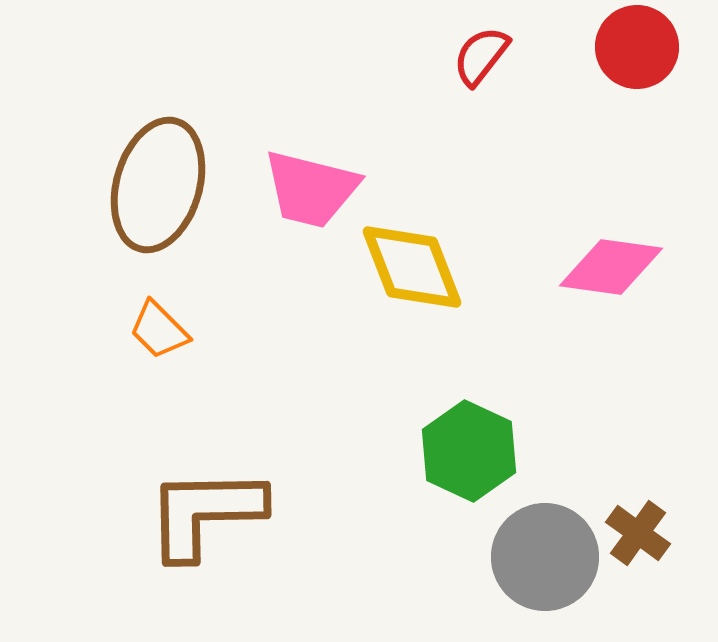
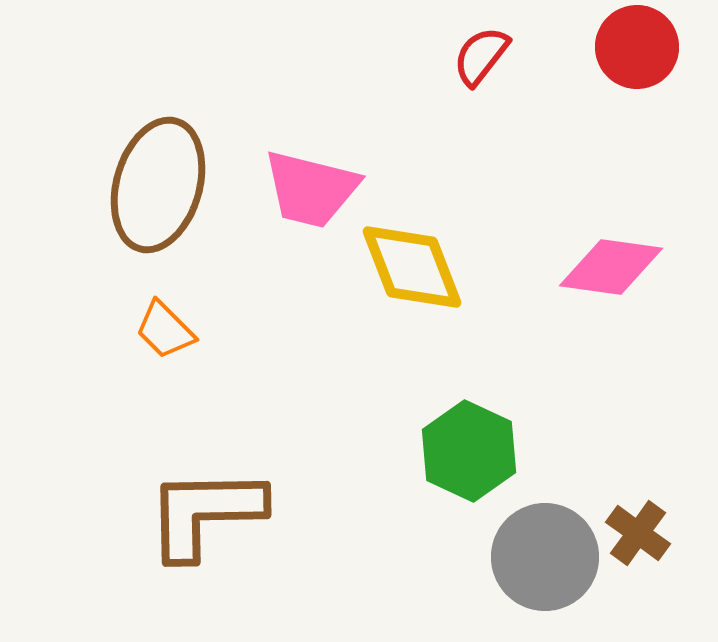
orange trapezoid: moved 6 px right
